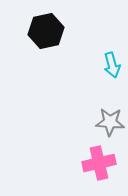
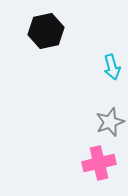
cyan arrow: moved 2 px down
gray star: rotated 24 degrees counterclockwise
